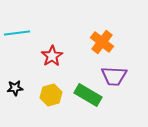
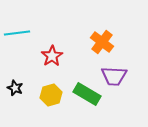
black star: rotated 28 degrees clockwise
green rectangle: moved 1 px left, 1 px up
